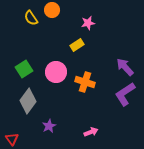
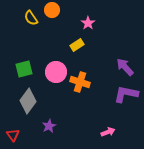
pink star: rotated 24 degrees counterclockwise
green square: rotated 18 degrees clockwise
orange cross: moved 5 px left
purple L-shape: moved 1 px right; rotated 45 degrees clockwise
pink arrow: moved 17 px right
red triangle: moved 1 px right, 4 px up
